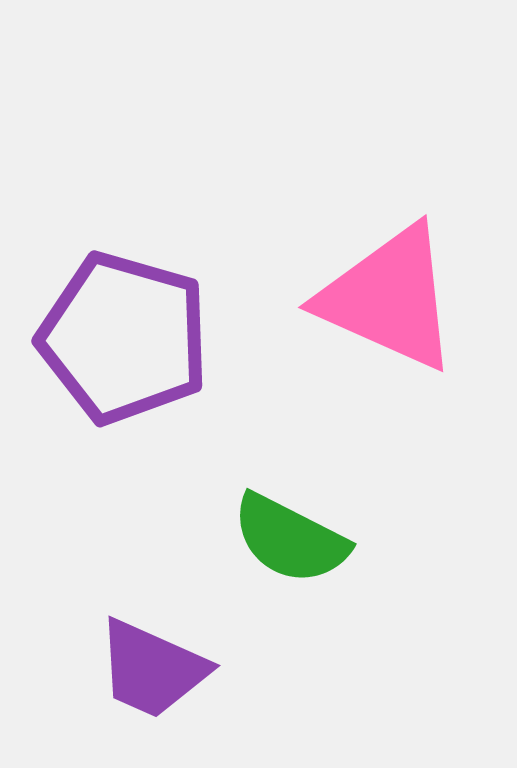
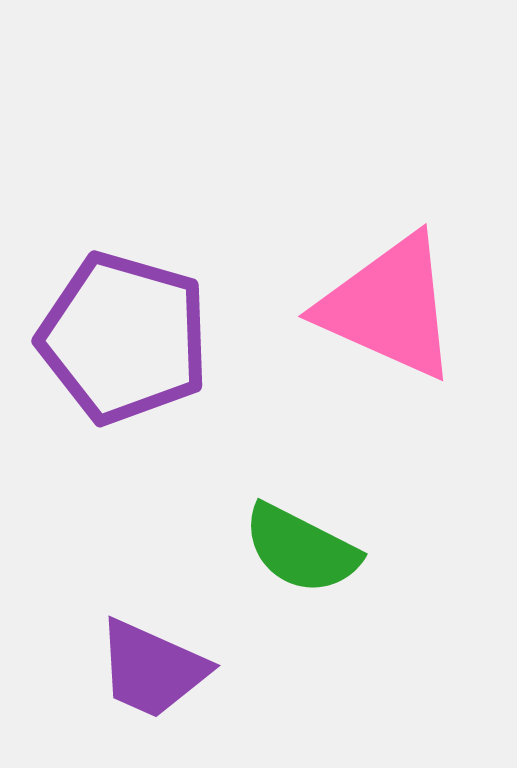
pink triangle: moved 9 px down
green semicircle: moved 11 px right, 10 px down
